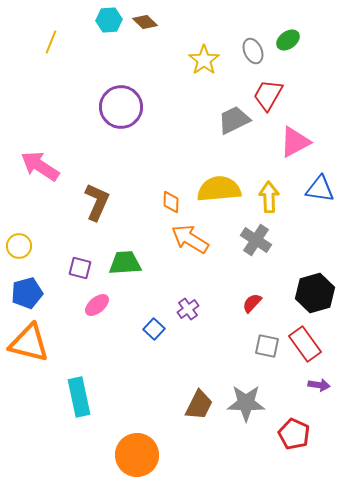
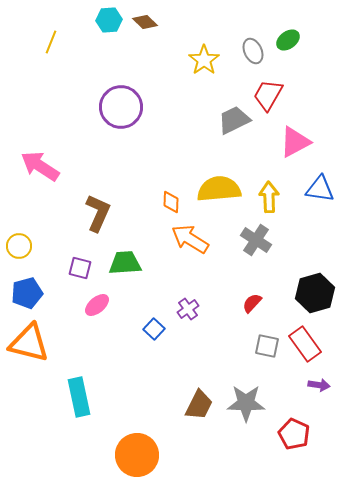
brown L-shape: moved 1 px right, 11 px down
